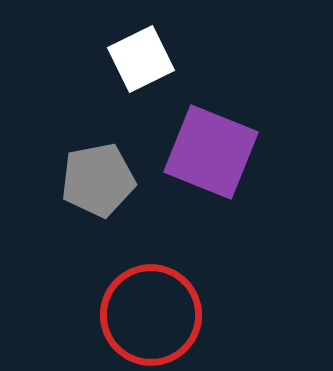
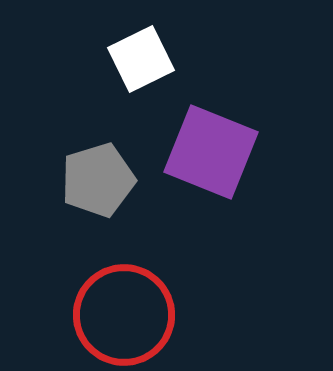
gray pentagon: rotated 6 degrees counterclockwise
red circle: moved 27 px left
